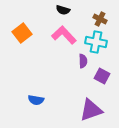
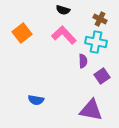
purple square: rotated 28 degrees clockwise
purple triangle: rotated 30 degrees clockwise
